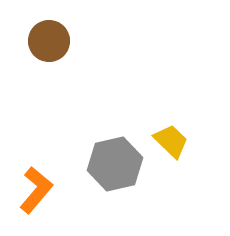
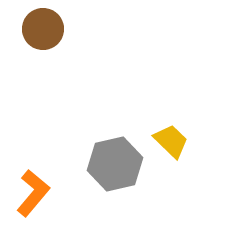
brown circle: moved 6 px left, 12 px up
orange L-shape: moved 3 px left, 3 px down
